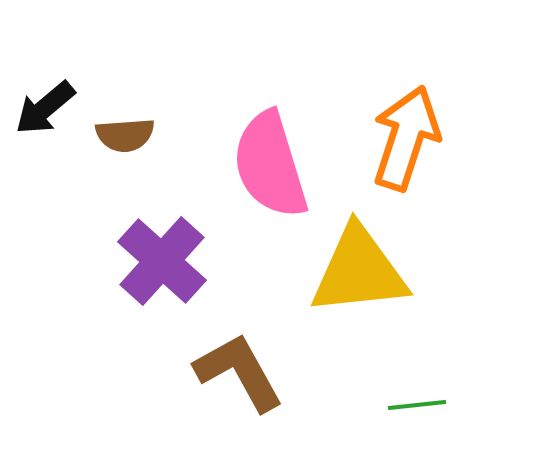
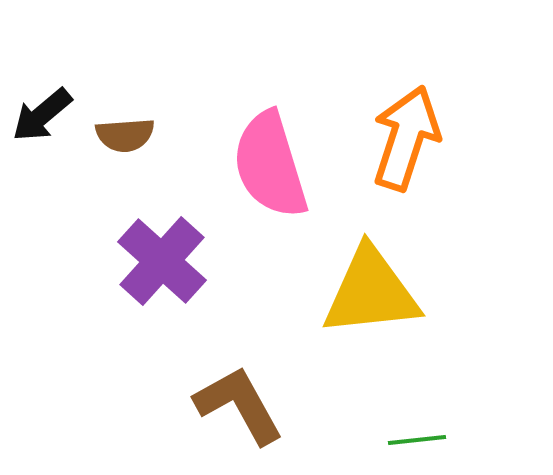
black arrow: moved 3 px left, 7 px down
yellow triangle: moved 12 px right, 21 px down
brown L-shape: moved 33 px down
green line: moved 35 px down
